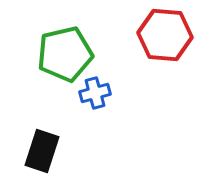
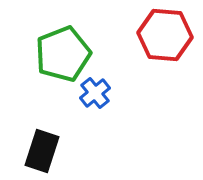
green pentagon: moved 2 px left; rotated 8 degrees counterclockwise
blue cross: rotated 24 degrees counterclockwise
